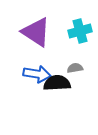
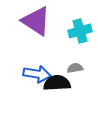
purple triangle: moved 11 px up
